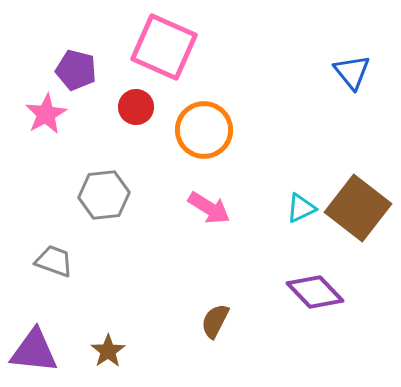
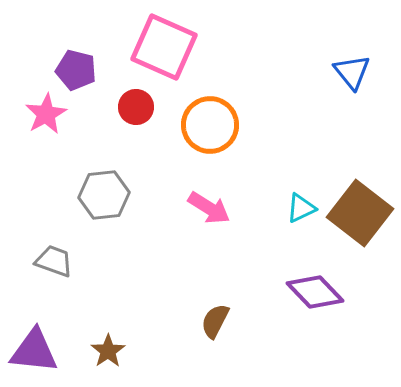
orange circle: moved 6 px right, 5 px up
brown square: moved 2 px right, 5 px down
